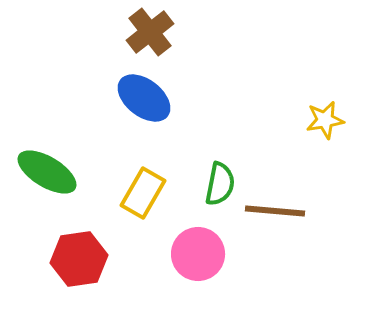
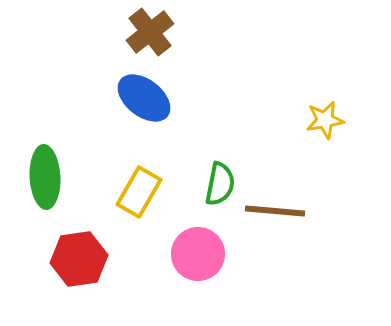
green ellipse: moved 2 px left, 5 px down; rotated 56 degrees clockwise
yellow rectangle: moved 4 px left, 1 px up
